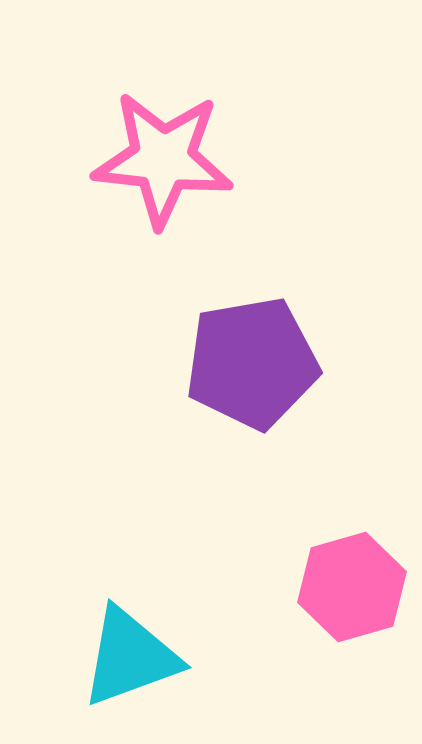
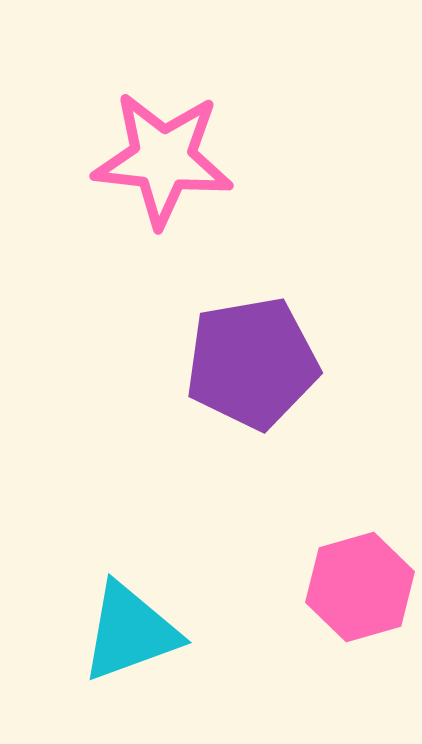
pink hexagon: moved 8 px right
cyan triangle: moved 25 px up
